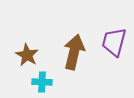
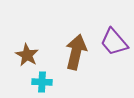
purple trapezoid: rotated 56 degrees counterclockwise
brown arrow: moved 2 px right
